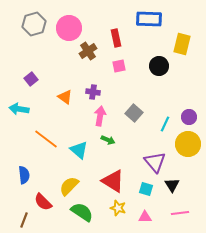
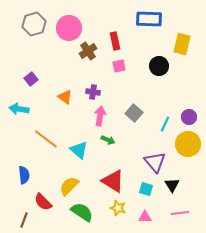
red rectangle: moved 1 px left, 3 px down
